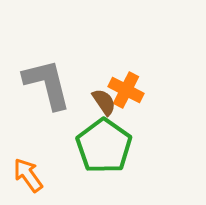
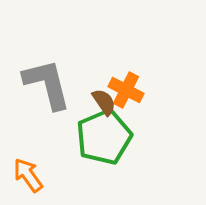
green pentagon: moved 9 px up; rotated 14 degrees clockwise
